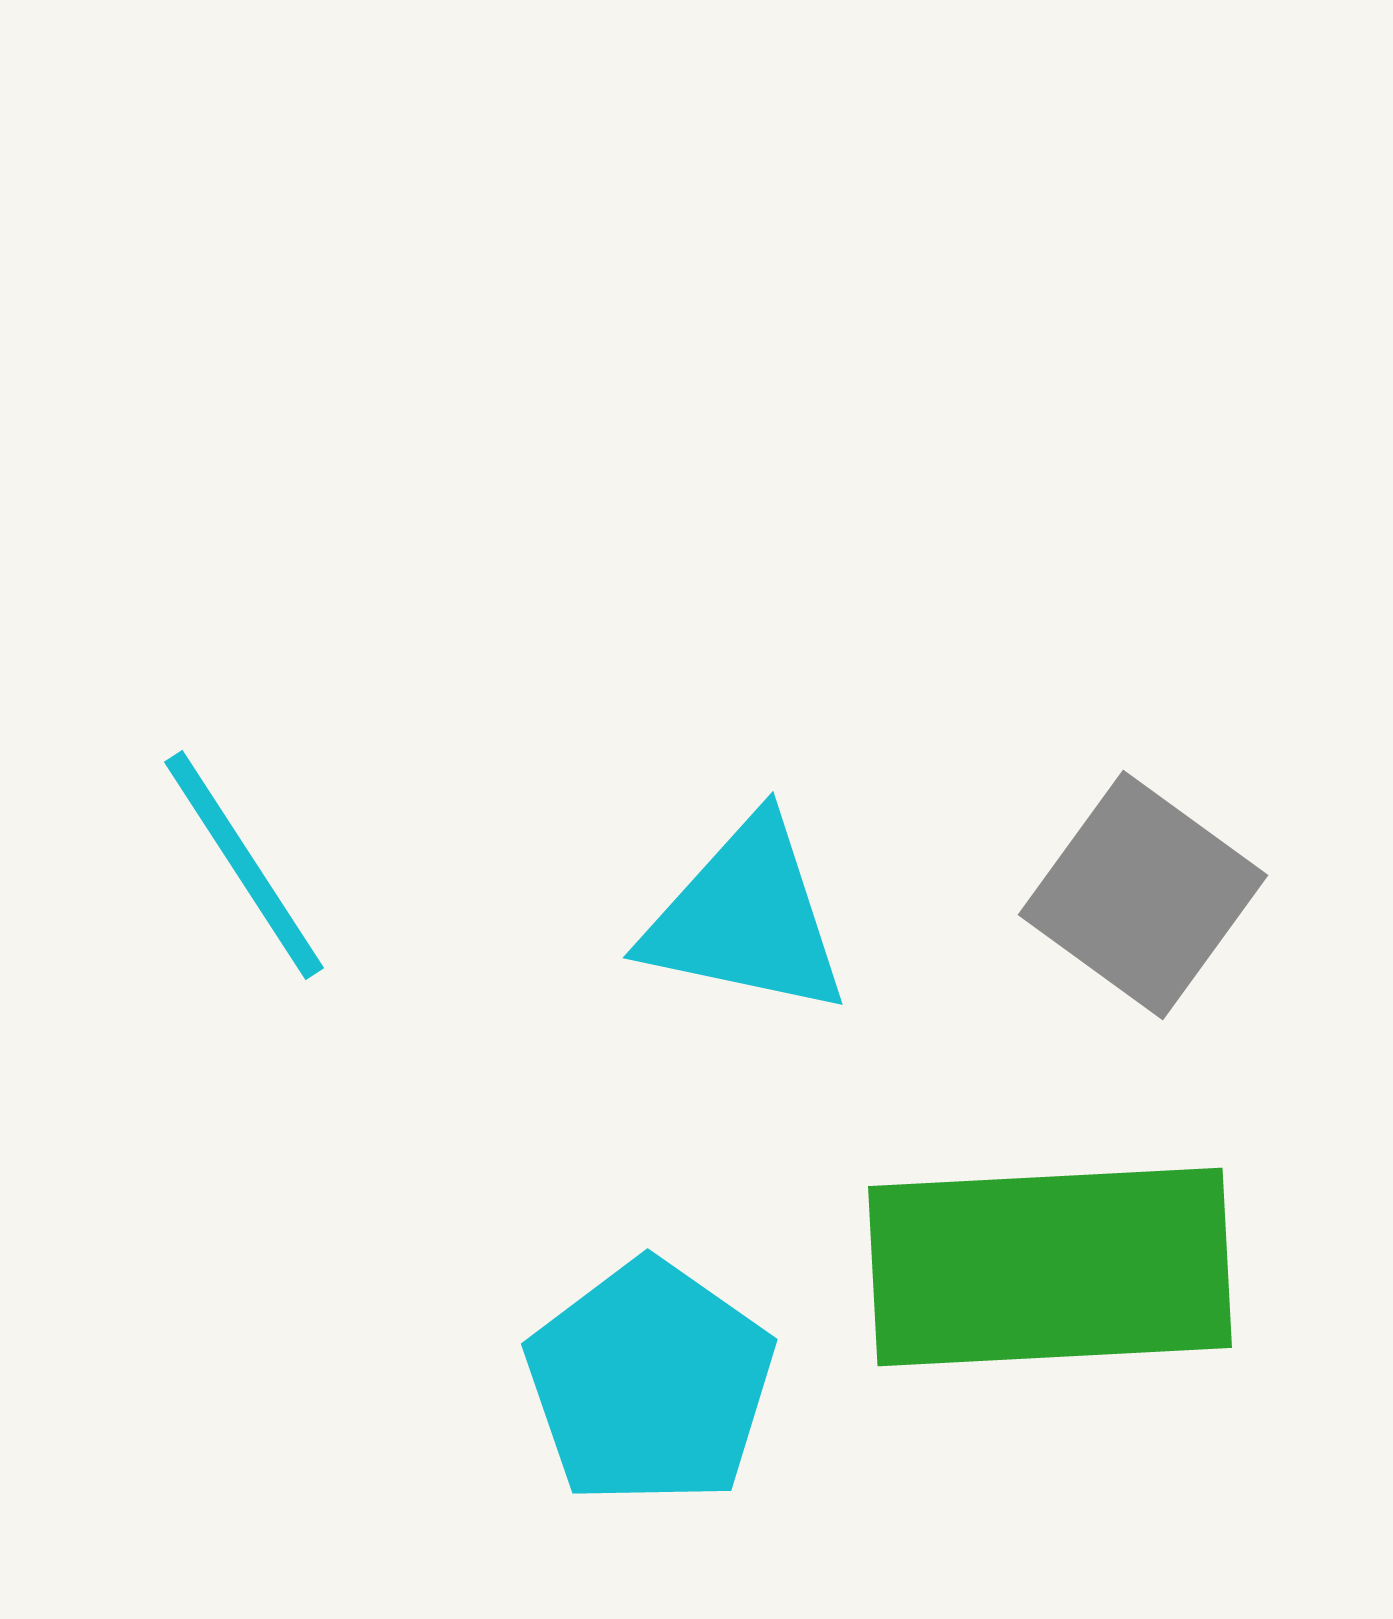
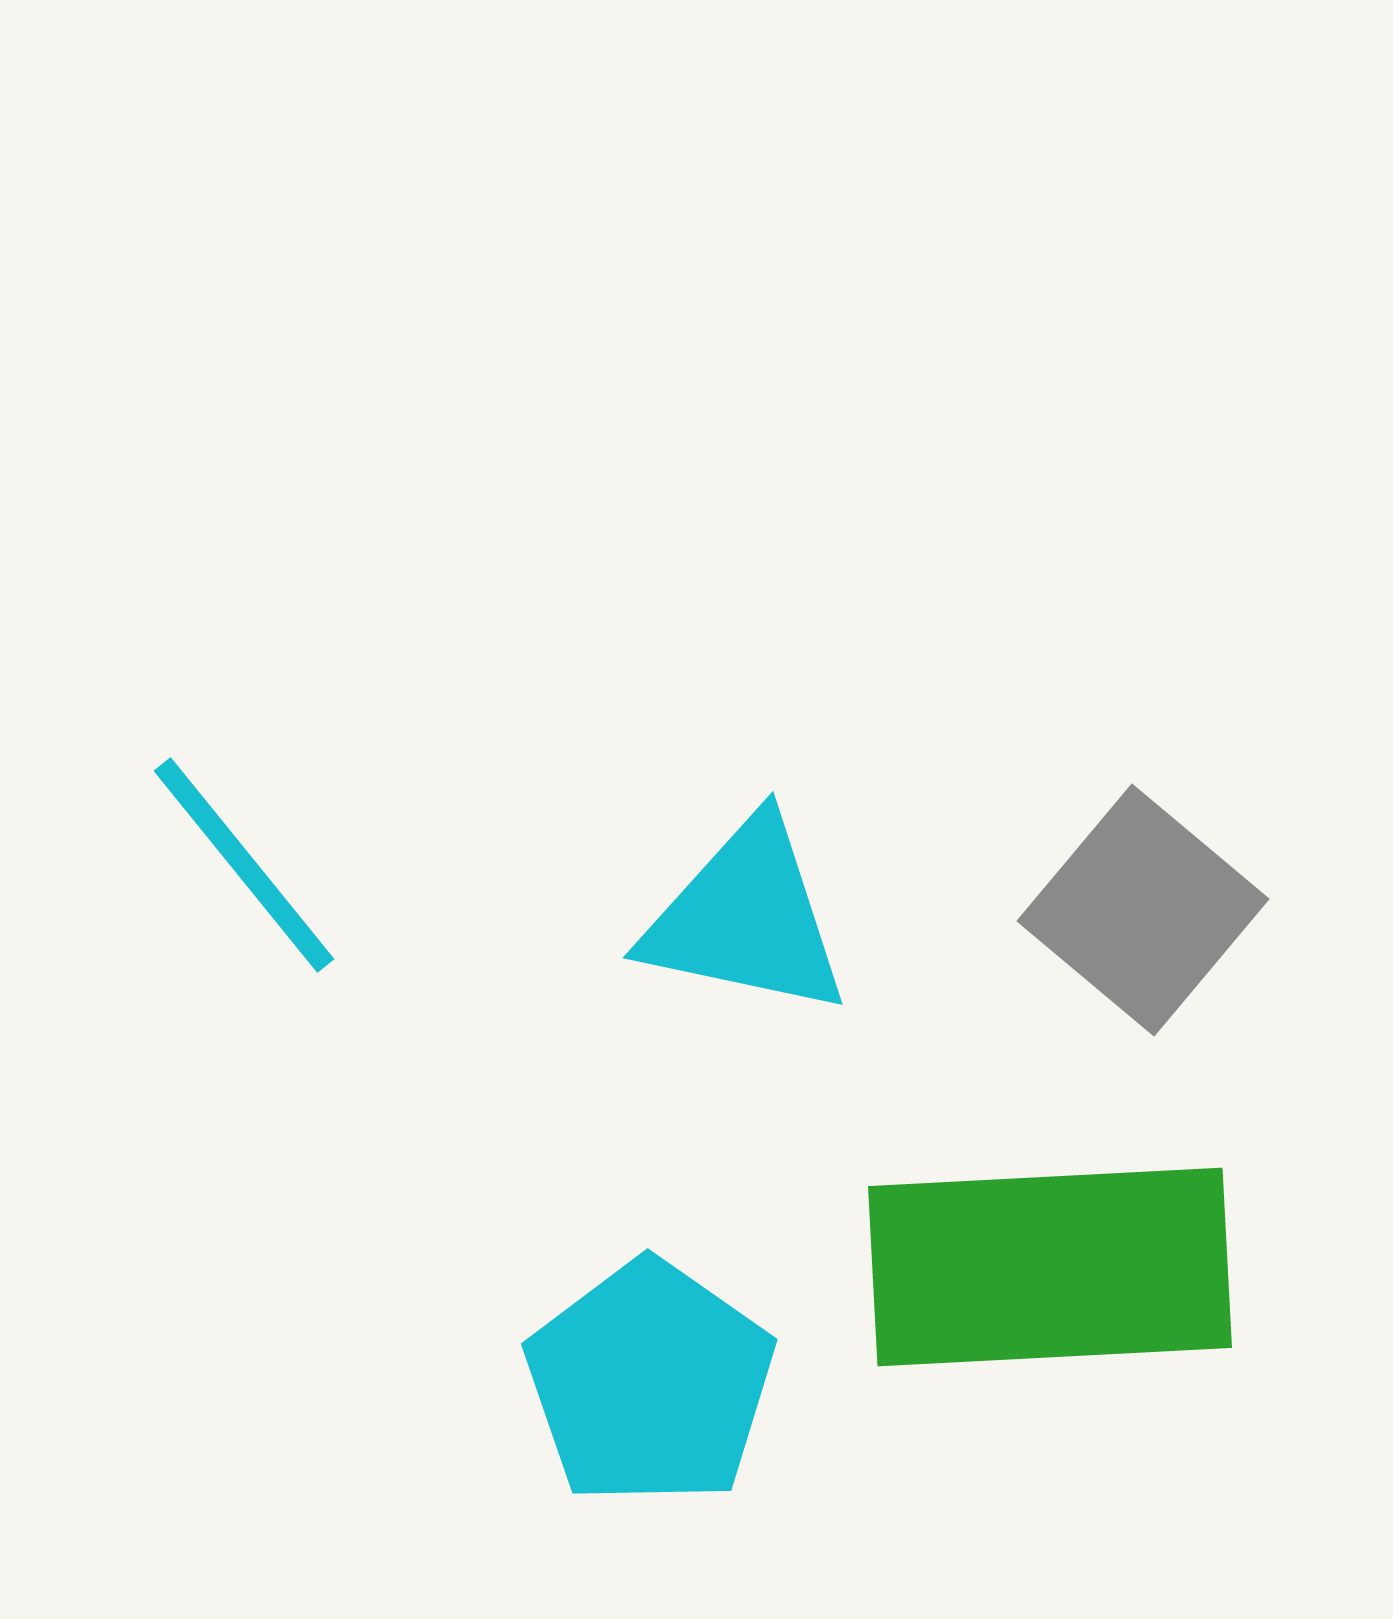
cyan line: rotated 6 degrees counterclockwise
gray square: moved 15 px down; rotated 4 degrees clockwise
